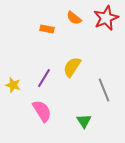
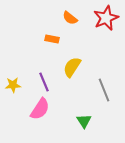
orange semicircle: moved 4 px left
orange rectangle: moved 5 px right, 10 px down
purple line: moved 4 px down; rotated 54 degrees counterclockwise
yellow star: rotated 21 degrees counterclockwise
pink semicircle: moved 2 px left, 2 px up; rotated 65 degrees clockwise
